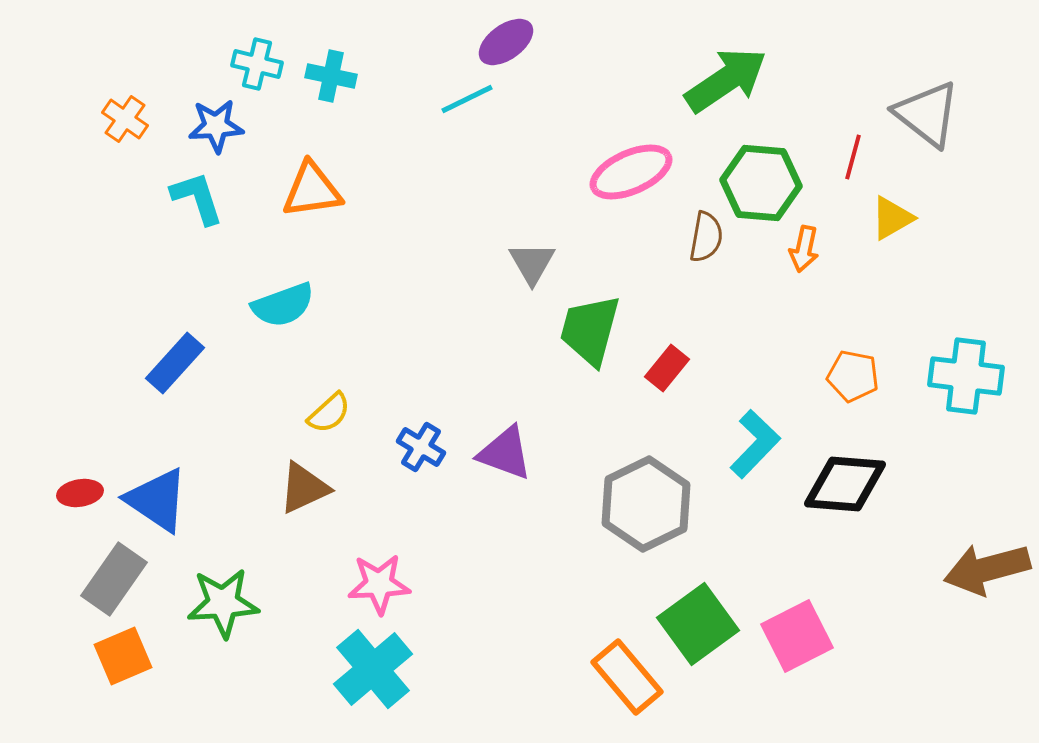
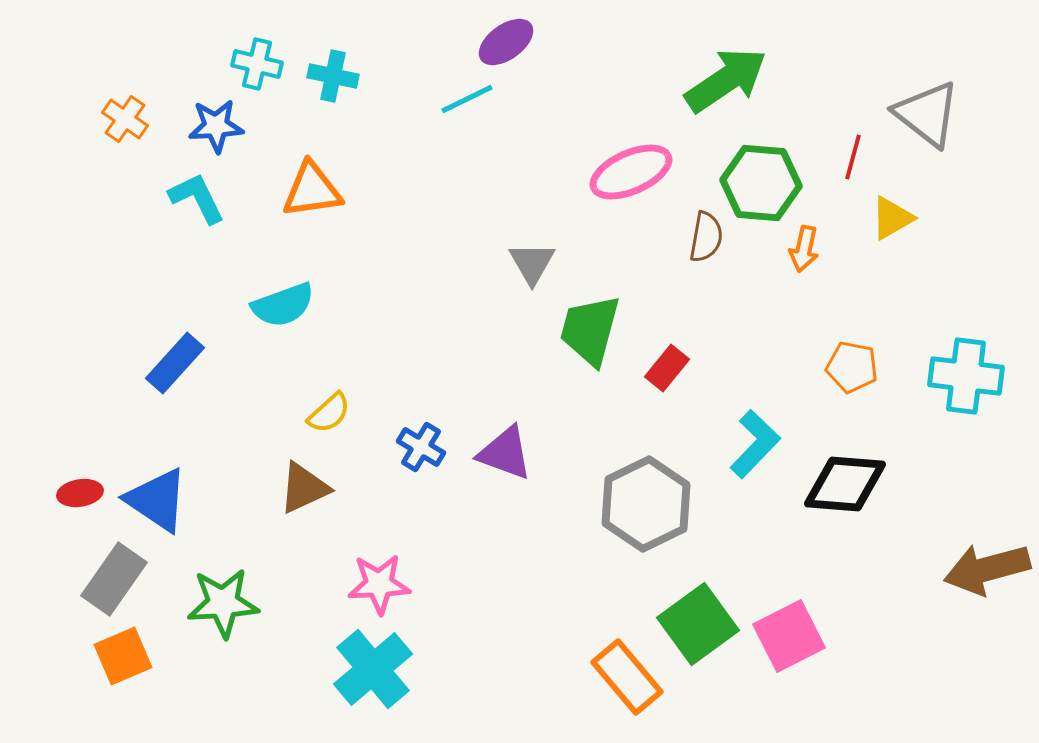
cyan cross at (331, 76): moved 2 px right
cyan L-shape at (197, 198): rotated 8 degrees counterclockwise
orange pentagon at (853, 376): moved 1 px left, 9 px up
pink square at (797, 636): moved 8 px left
